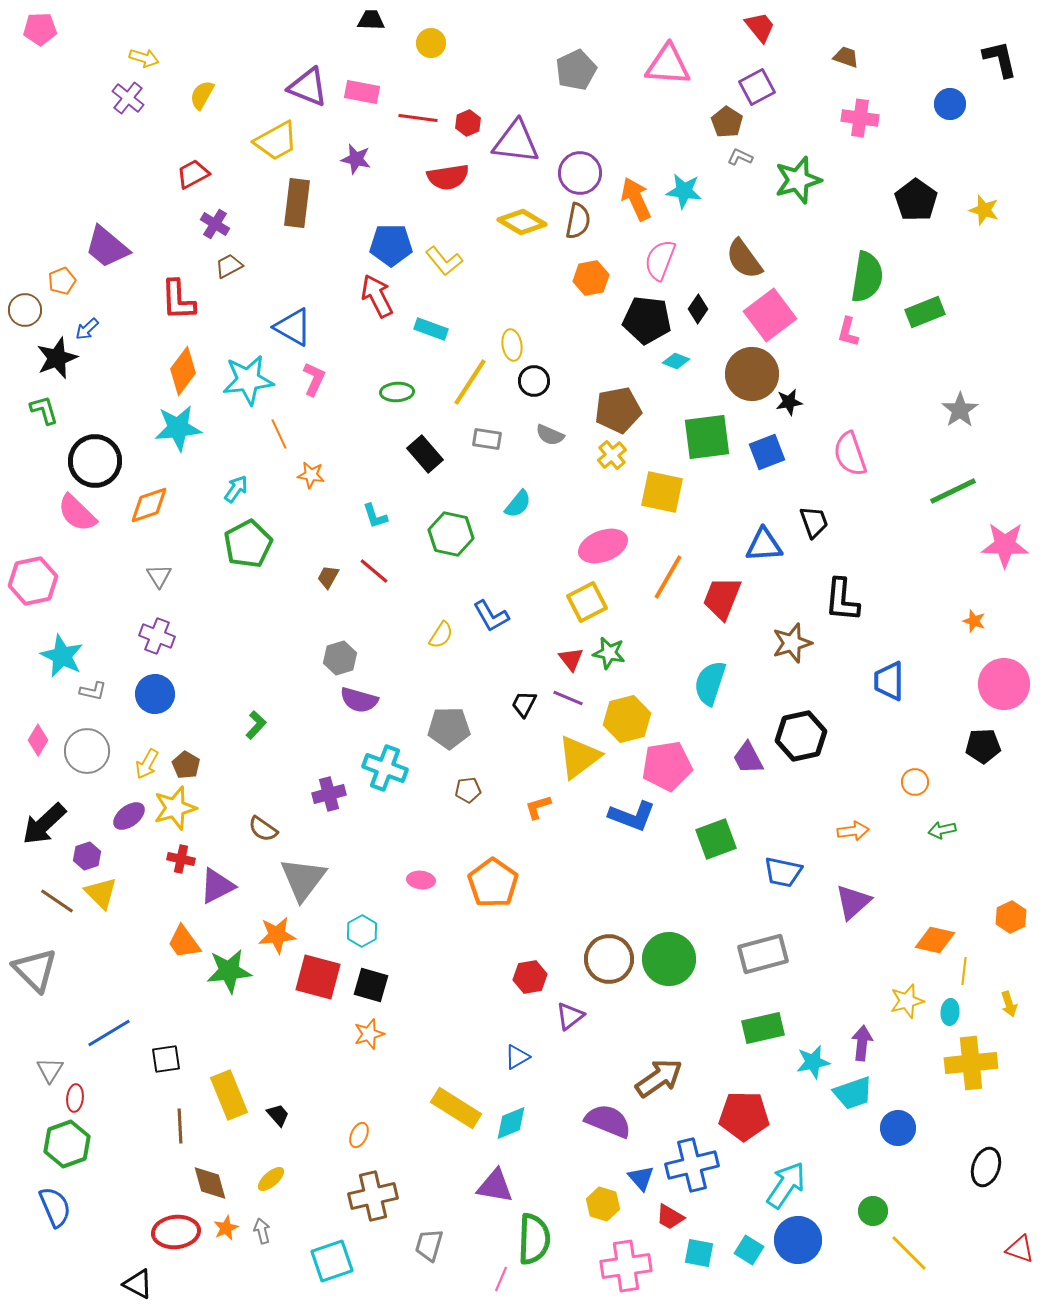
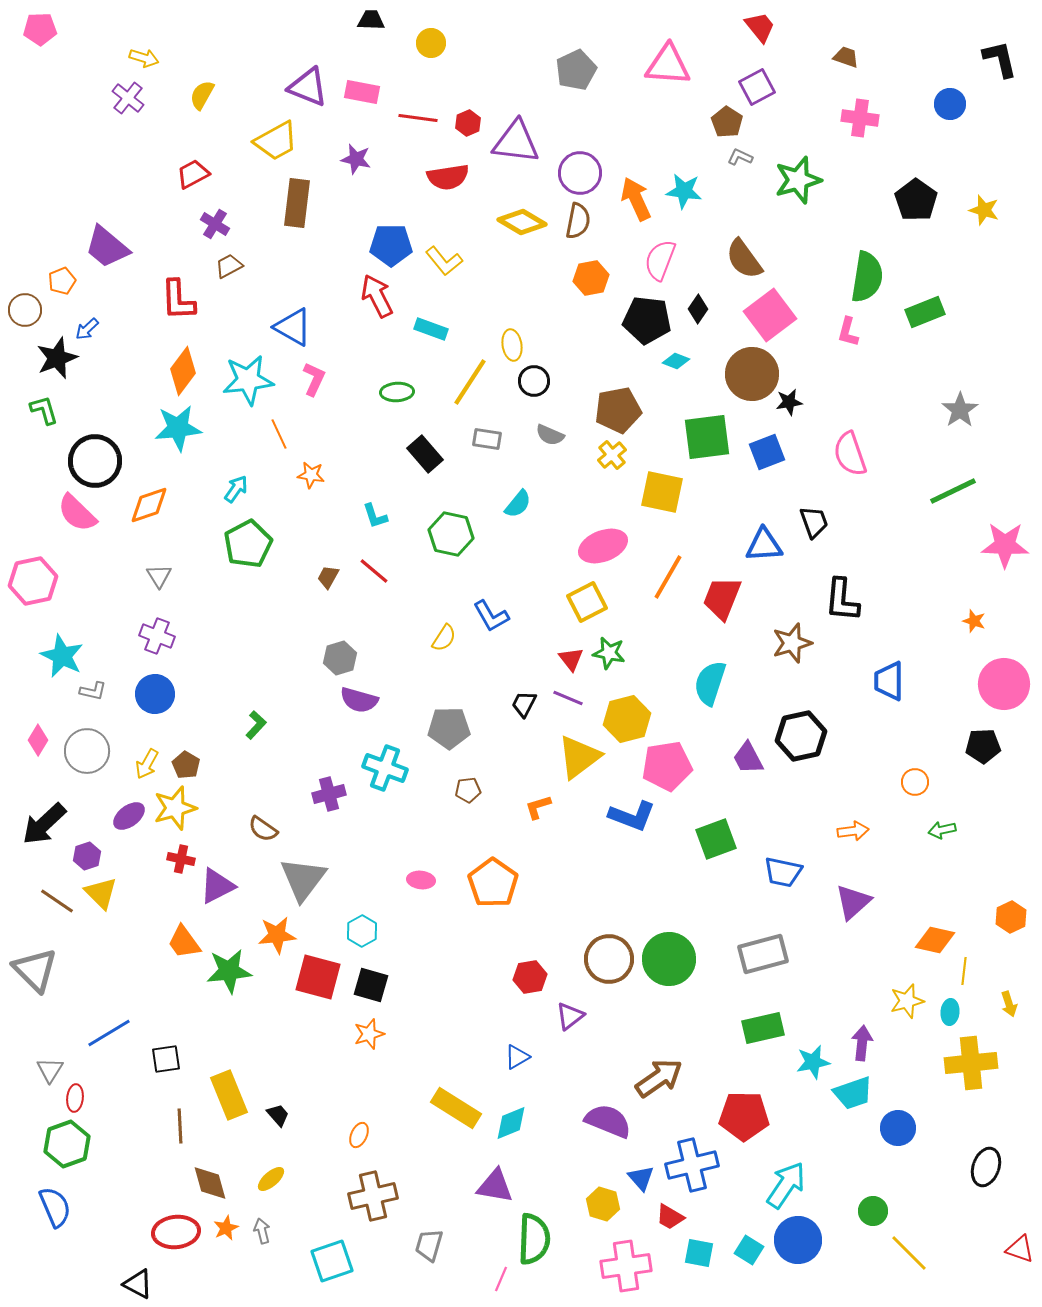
yellow semicircle at (441, 635): moved 3 px right, 3 px down
